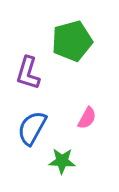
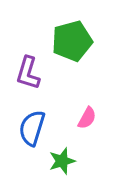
blue semicircle: rotated 12 degrees counterclockwise
green star: rotated 20 degrees counterclockwise
